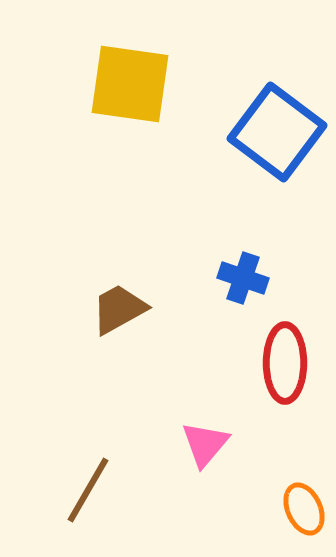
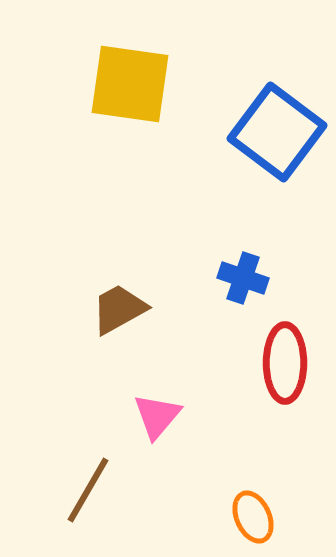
pink triangle: moved 48 px left, 28 px up
orange ellipse: moved 51 px left, 8 px down
